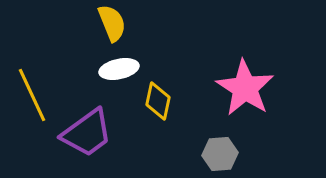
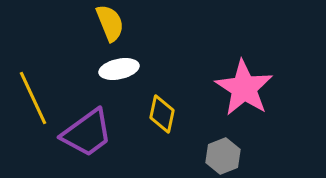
yellow semicircle: moved 2 px left
pink star: moved 1 px left
yellow line: moved 1 px right, 3 px down
yellow diamond: moved 4 px right, 13 px down
gray hexagon: moved 3 px right, 2 px down; rotated 16 degrees counterclockwise
